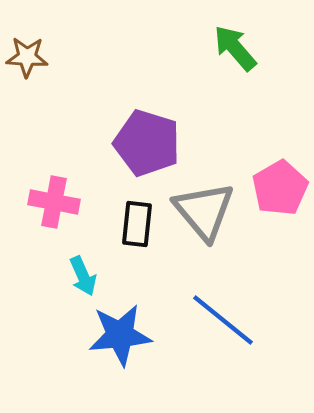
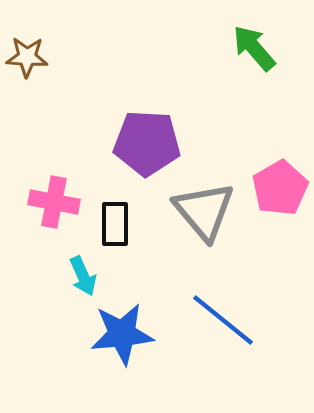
green arrow: moved 19 px right
purple pentagon: rotated 14 degrees counterclockwise
black rectangle: moved 22 px left; rotated 6 degrees counterclockwise
blue star: moved 2 px right, 1 px up
